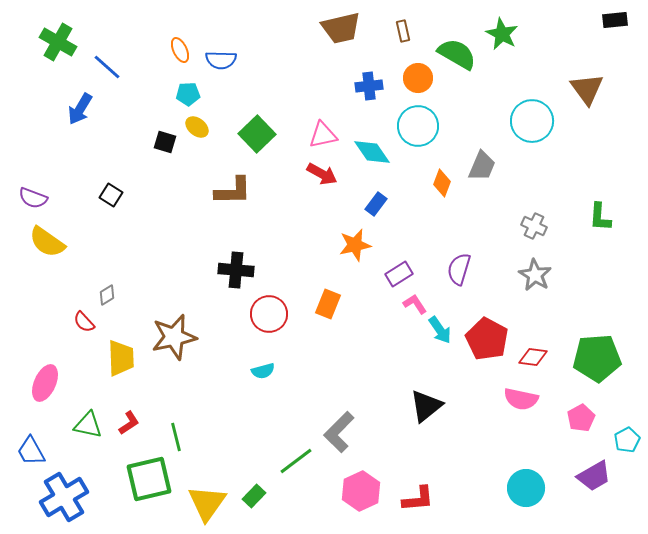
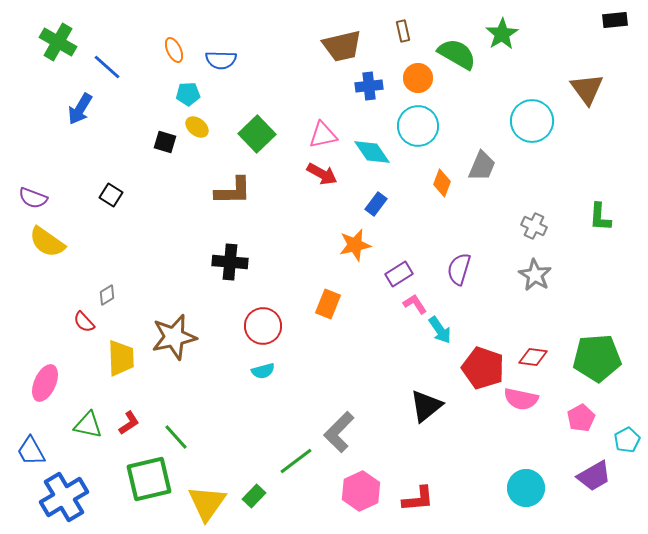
brown trapezoid at (341, 28): moved 1 px right, 18 px down
green star at (502, 34): rotated 12 degrees clockwise
orange ellipse at (180, 50): moved 6 px left
black cross at (236, 270): moved 6 px left, 8 px up
red circle at (269, 314): moved 6 px left, 12 px down
red pentagon at (487, 339): moved 4 px left, 29 px down; rotated 9 degrees counterclockwise
green line at (176, 437): rotated 28 degrees counterclockwise
